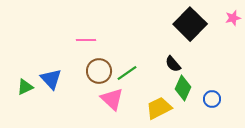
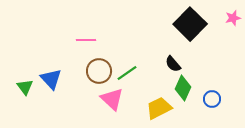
green triangle: rotated 42 degrees counterclockwise
